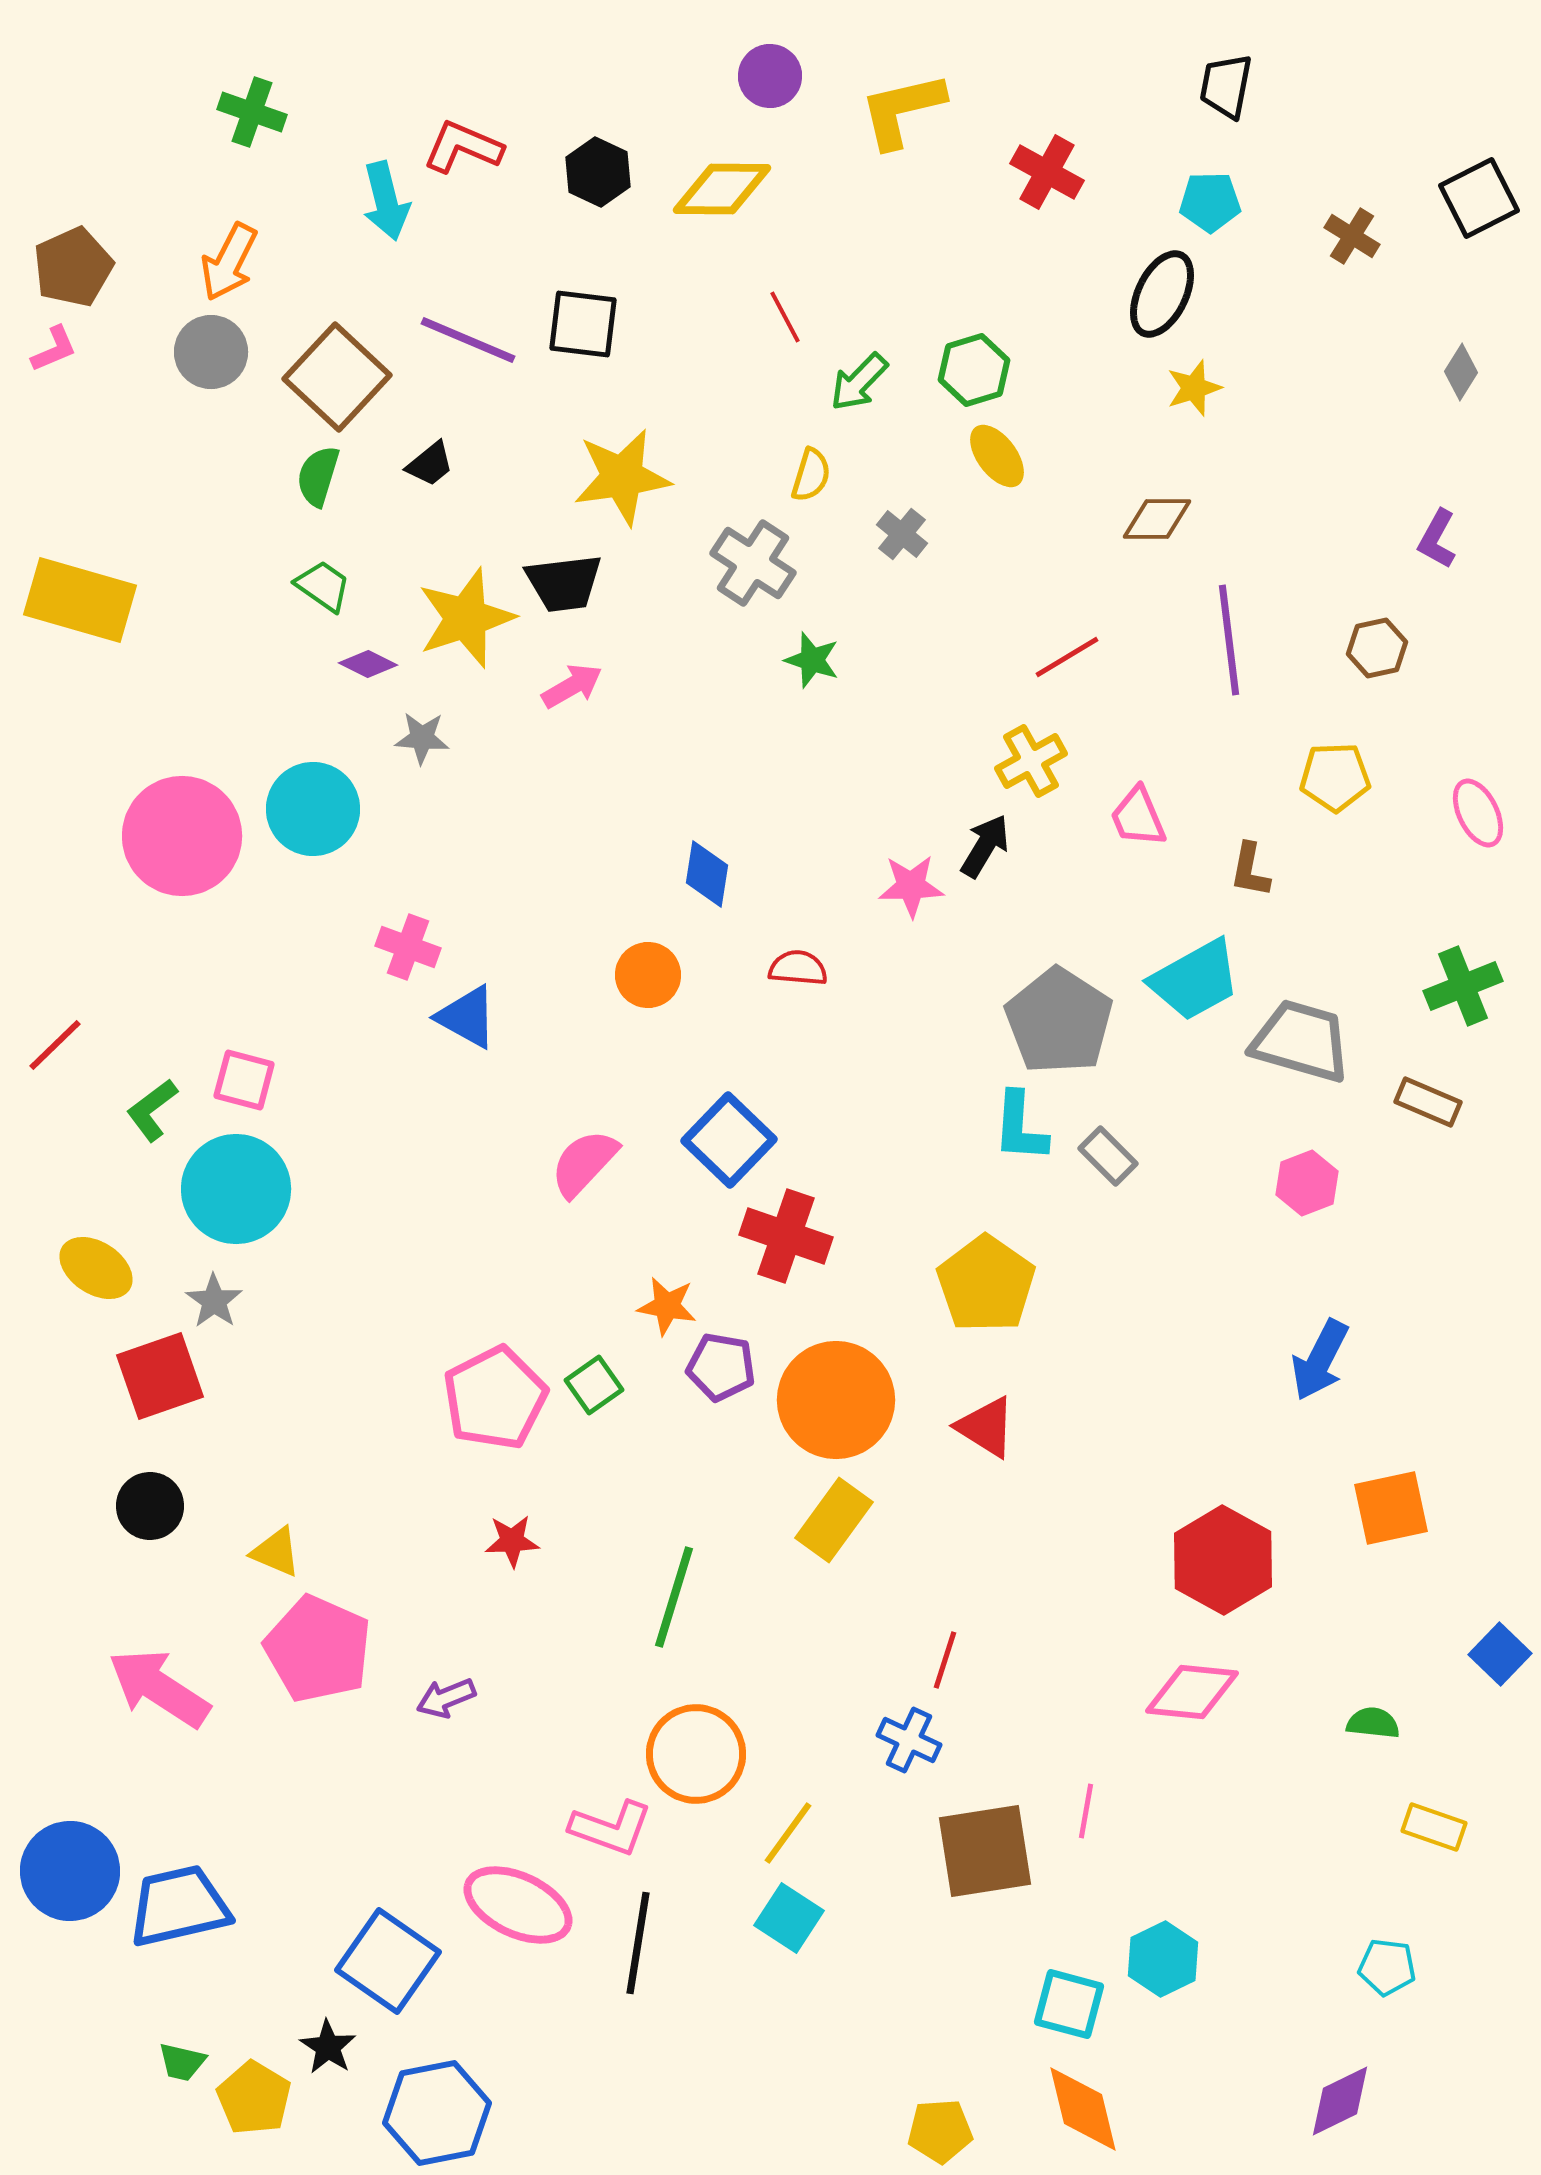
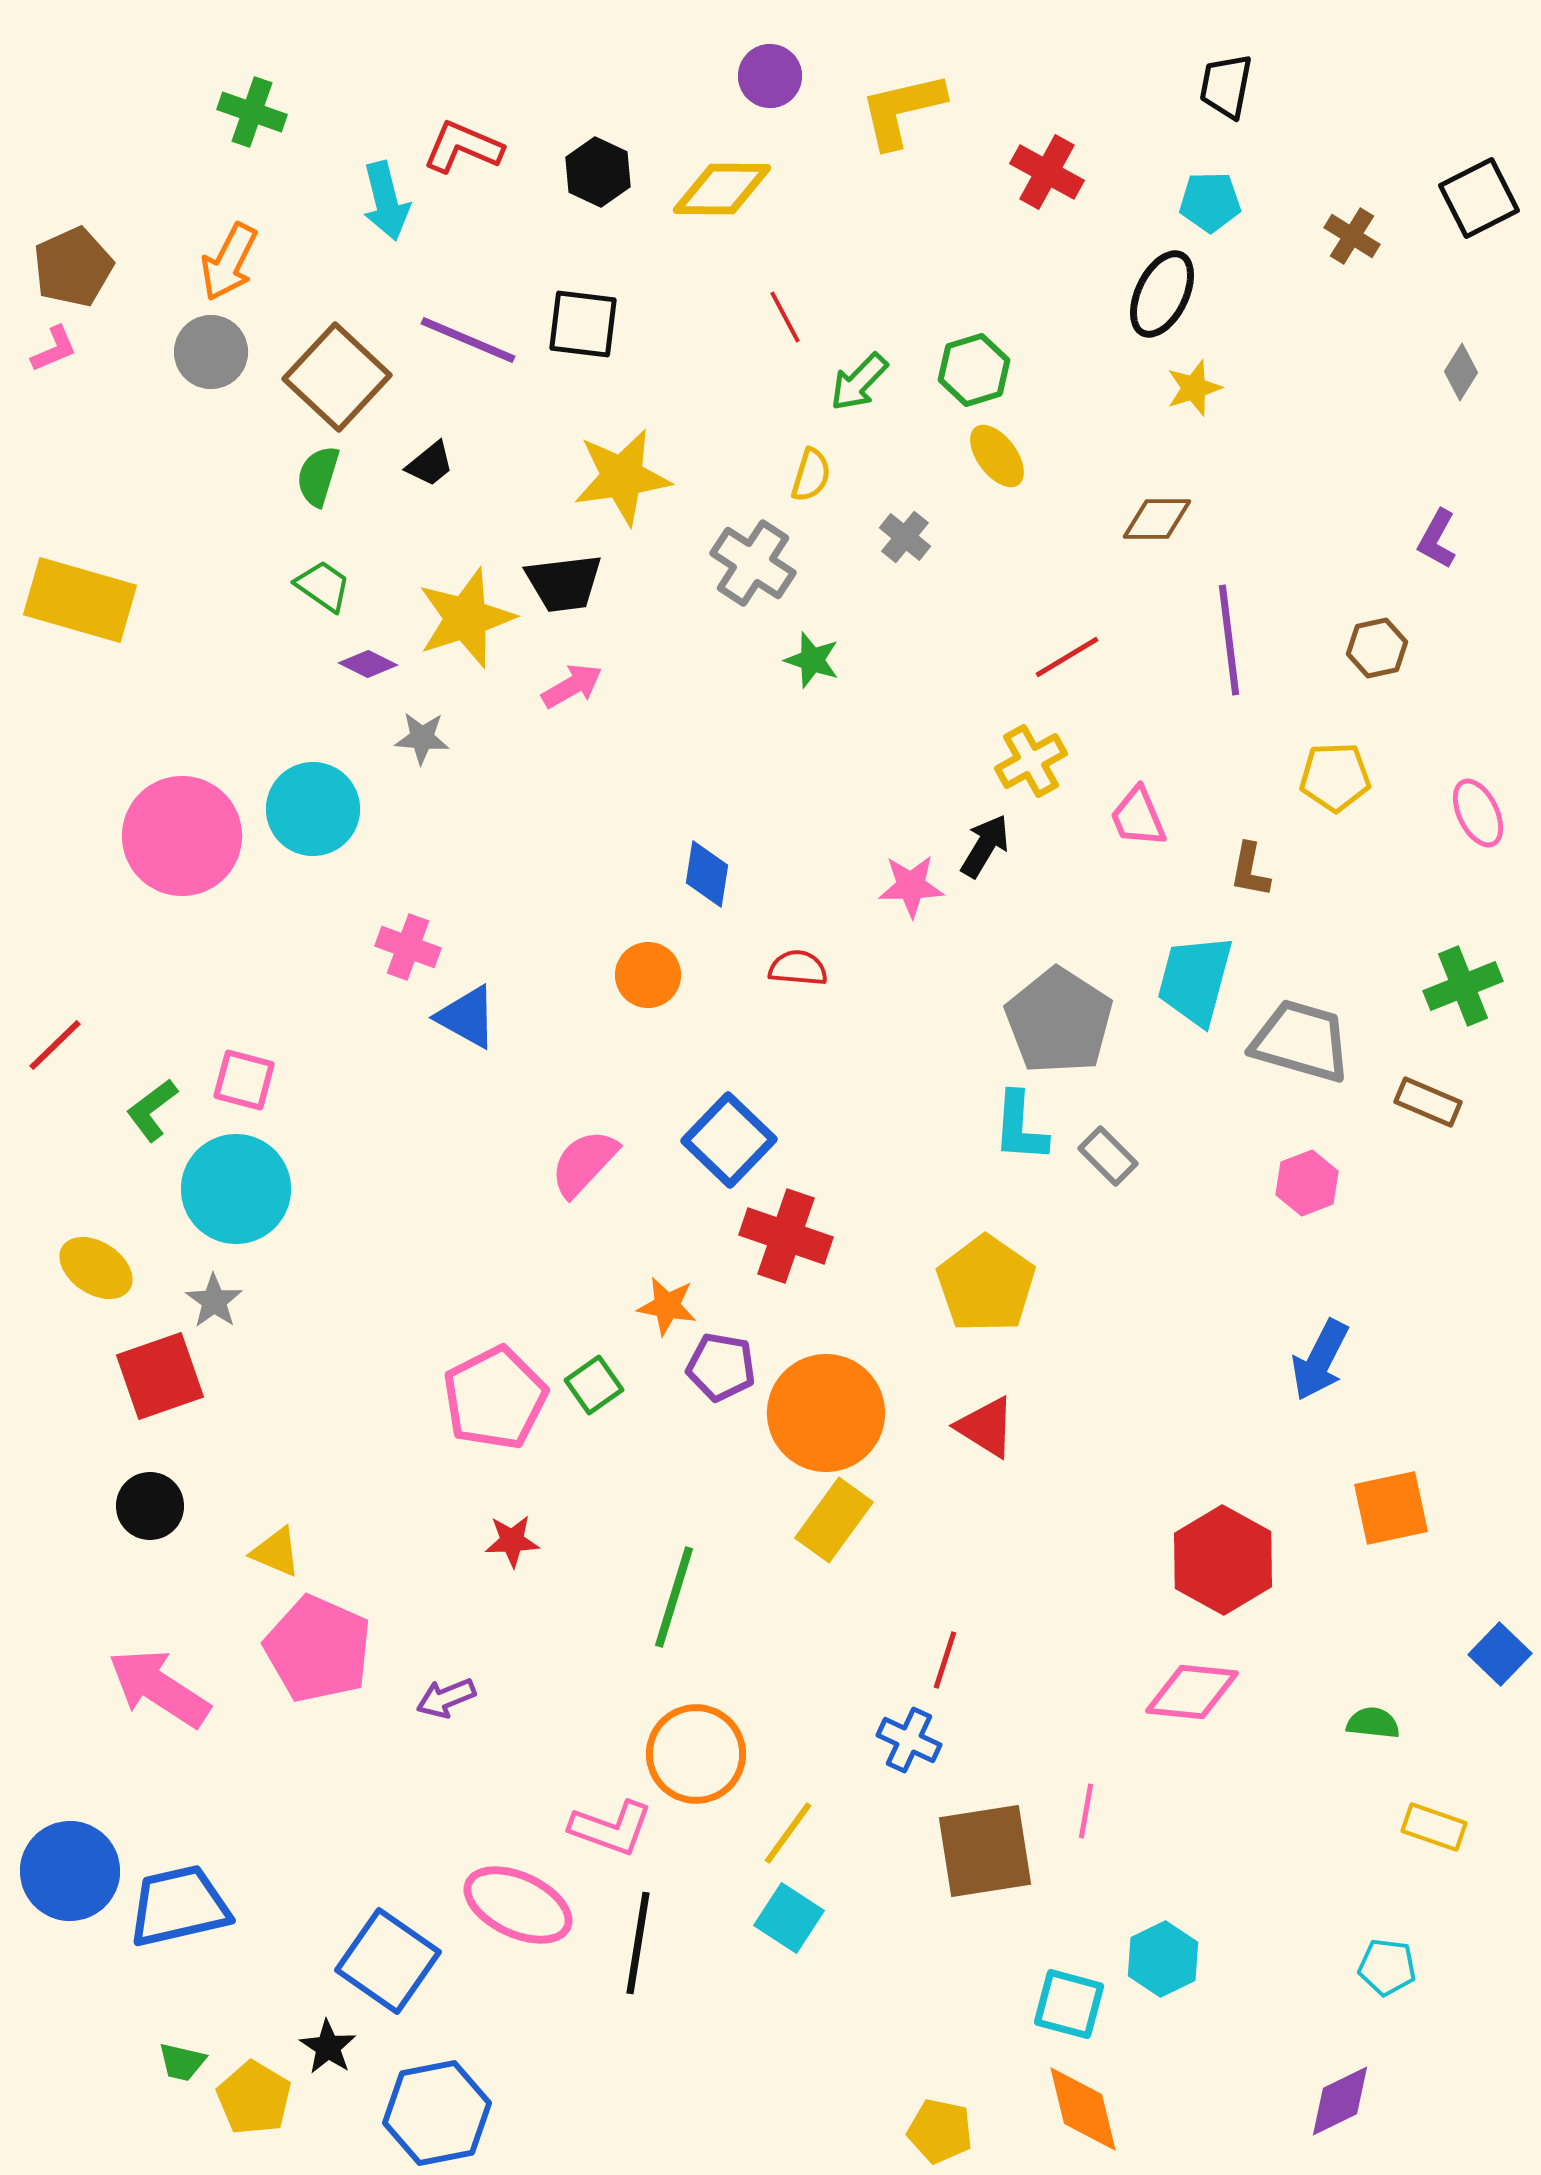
gray cross at (902, 534): moved 3 px right, 3 px down
cyan trapezoid at (1195, 980): rotated 134 degrees clockwise
orange circle at (836, 1400): moved 10 px left, 13 px down
yellow pentagon at (940, 2131): rotated 16 degrees clockwise
